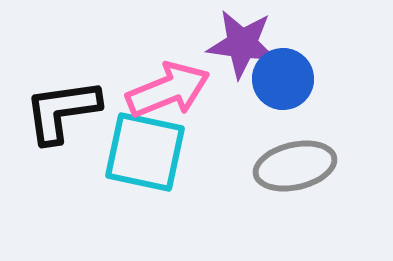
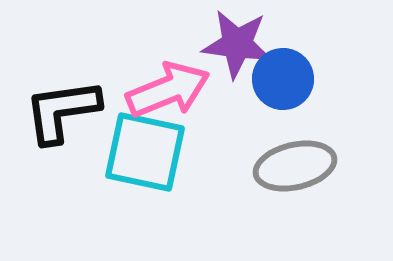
purple star: moved 5 px left
